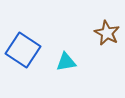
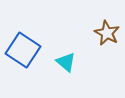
cyan triangle: rotated 50 degrees clockwise
